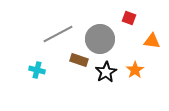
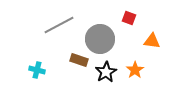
gray line: moved 1 px right, 9 px up
